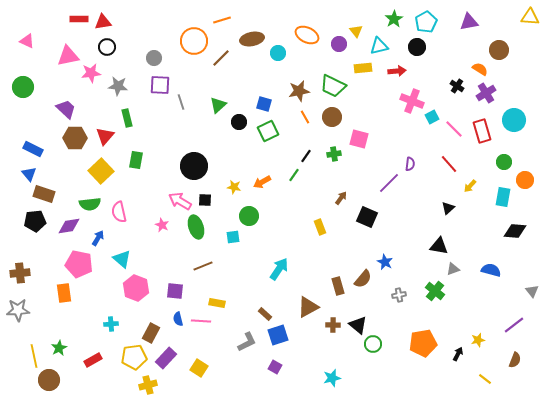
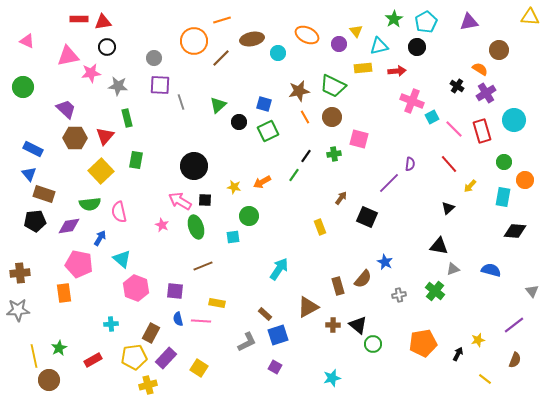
blue arrow at (98, 238): moved 2 px right
